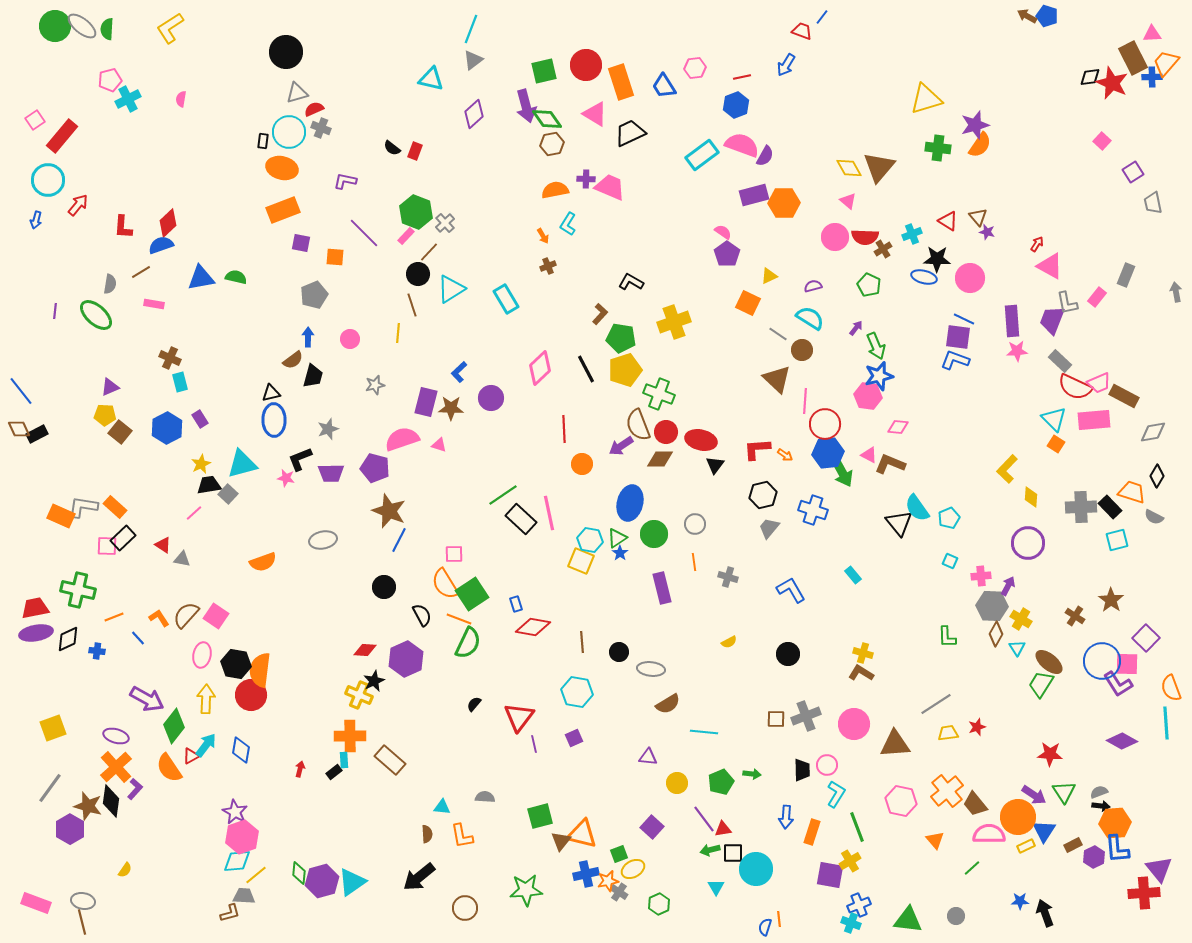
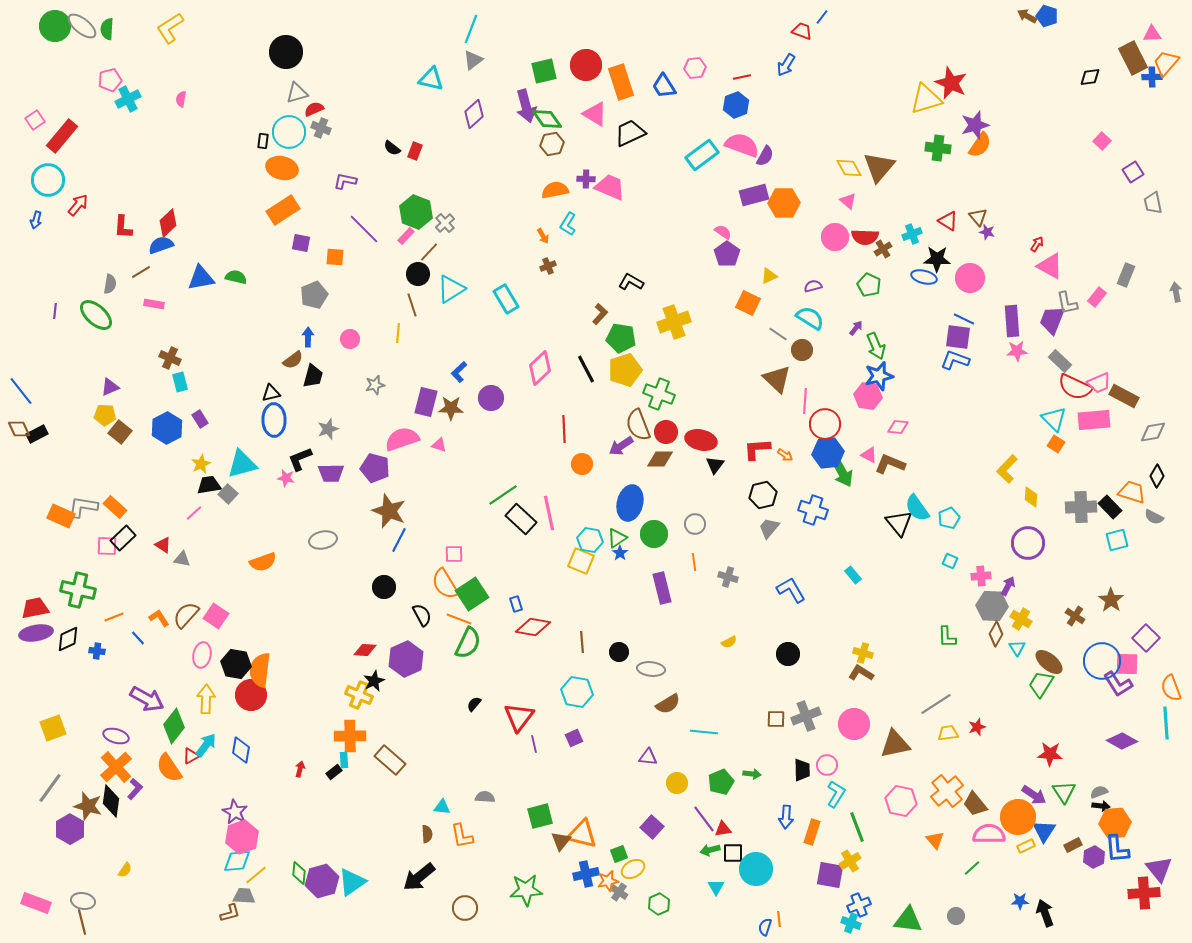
red star at (1112, 83): moved 161 px left
orange rectangle at (283, 210): rotated 12 degrees counterclockwise
purple line at (364, 233): moved 4 px up
brown triangle at (895, 744): rotated 8 degrees counterclockwise
